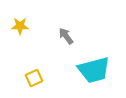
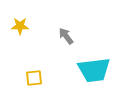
cyan trapezoid: rotated 8 degrees clockwise
yellow square: rotated 18 degrees clockwise
